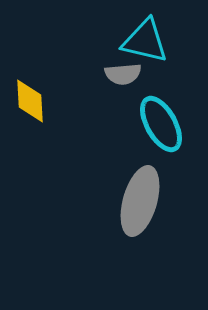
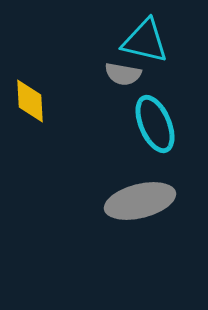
gray semicircle: rotated 15 degrees clockwise
cyan ellipse: moved 6 px left; rotated 6 degrees clockwise
gray ellipse: rotated 60 degrees clockwise
